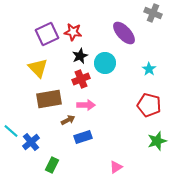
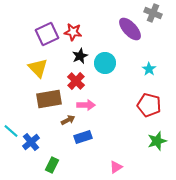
purple ellipse: moved 6 px right, 4 px up
red cross: moved 5 px left, 2 px down; rotated 24 degrees counterclockwise
